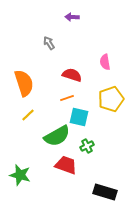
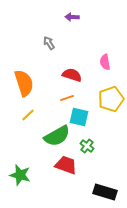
green cross: rotated 24 degrees counterclockwise
